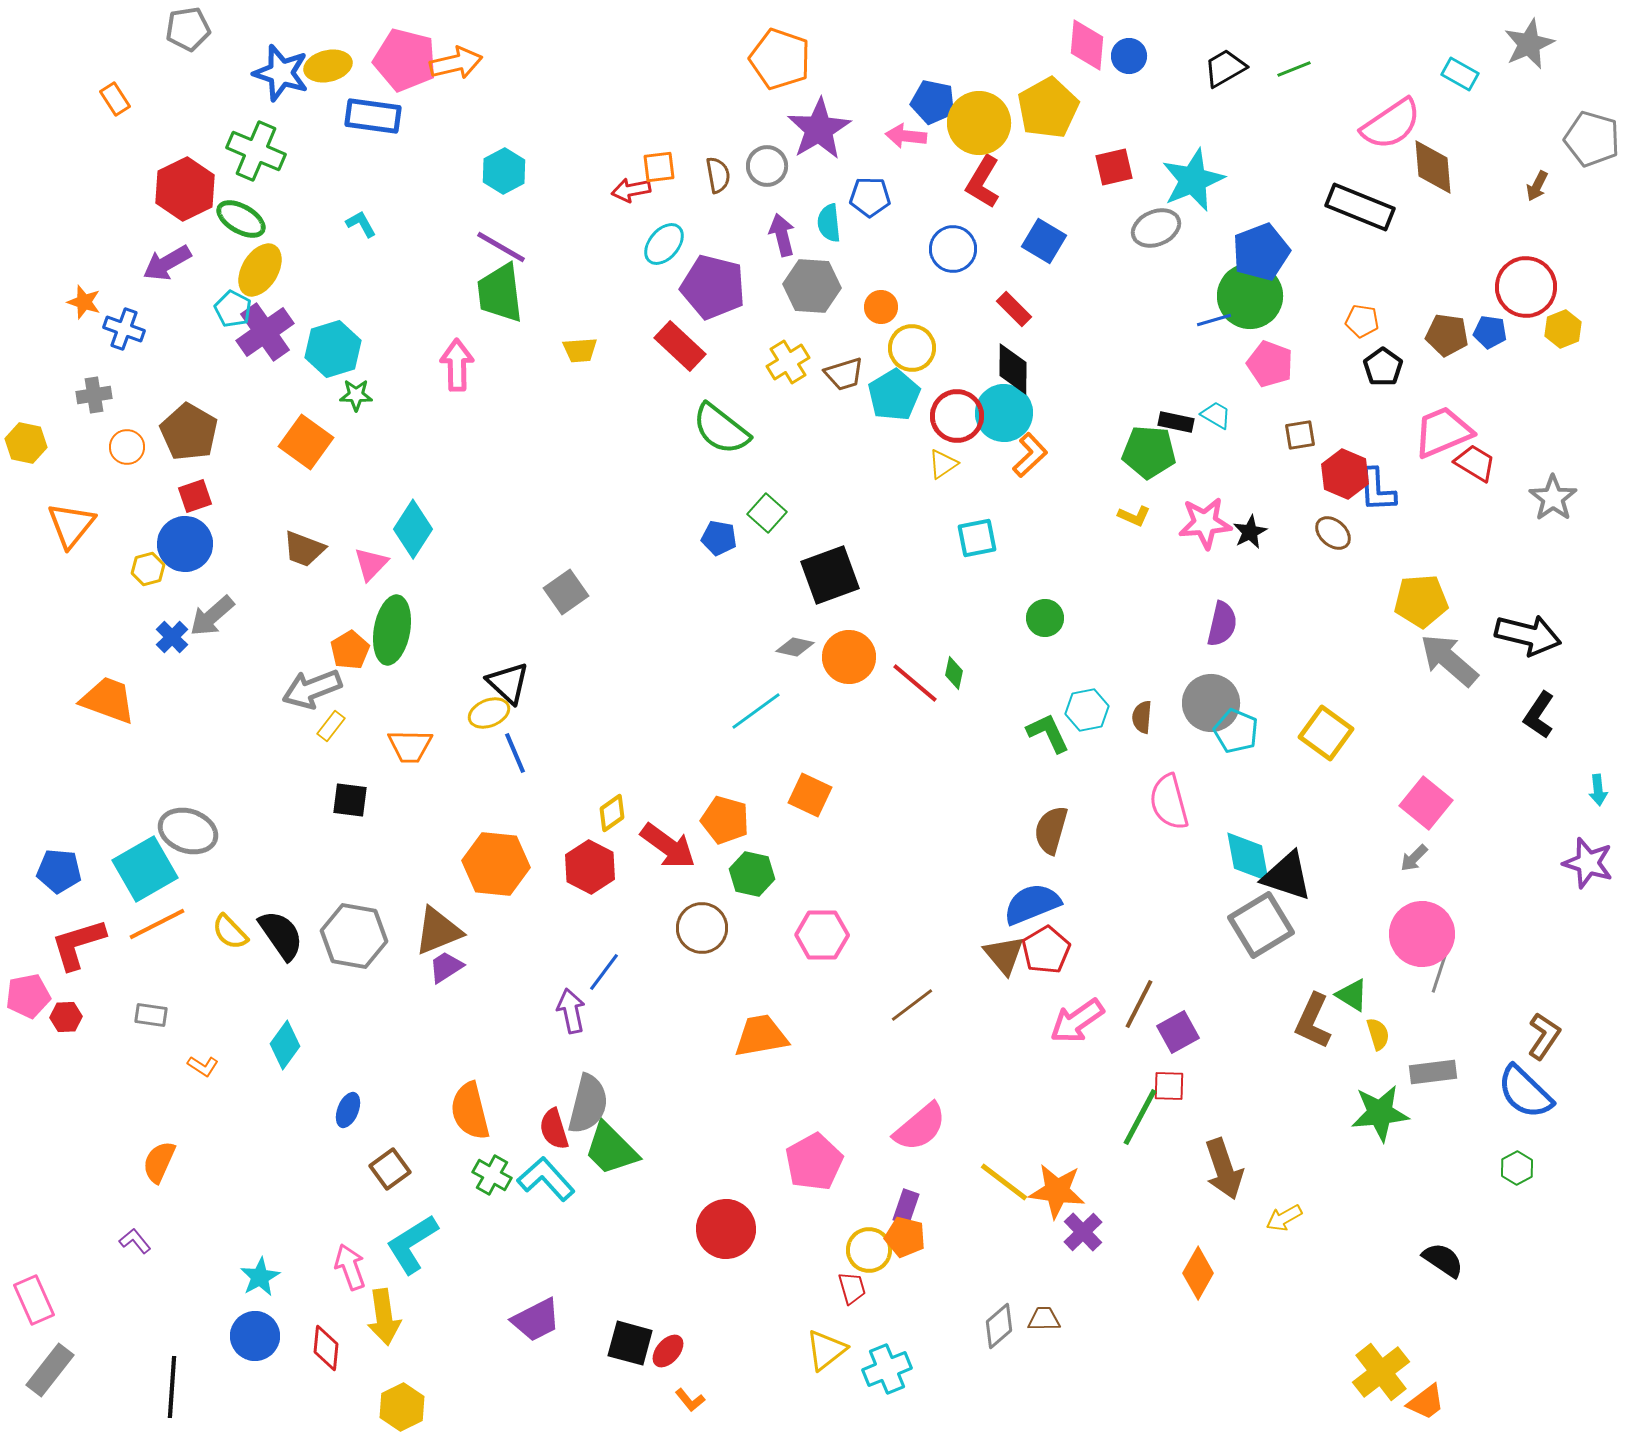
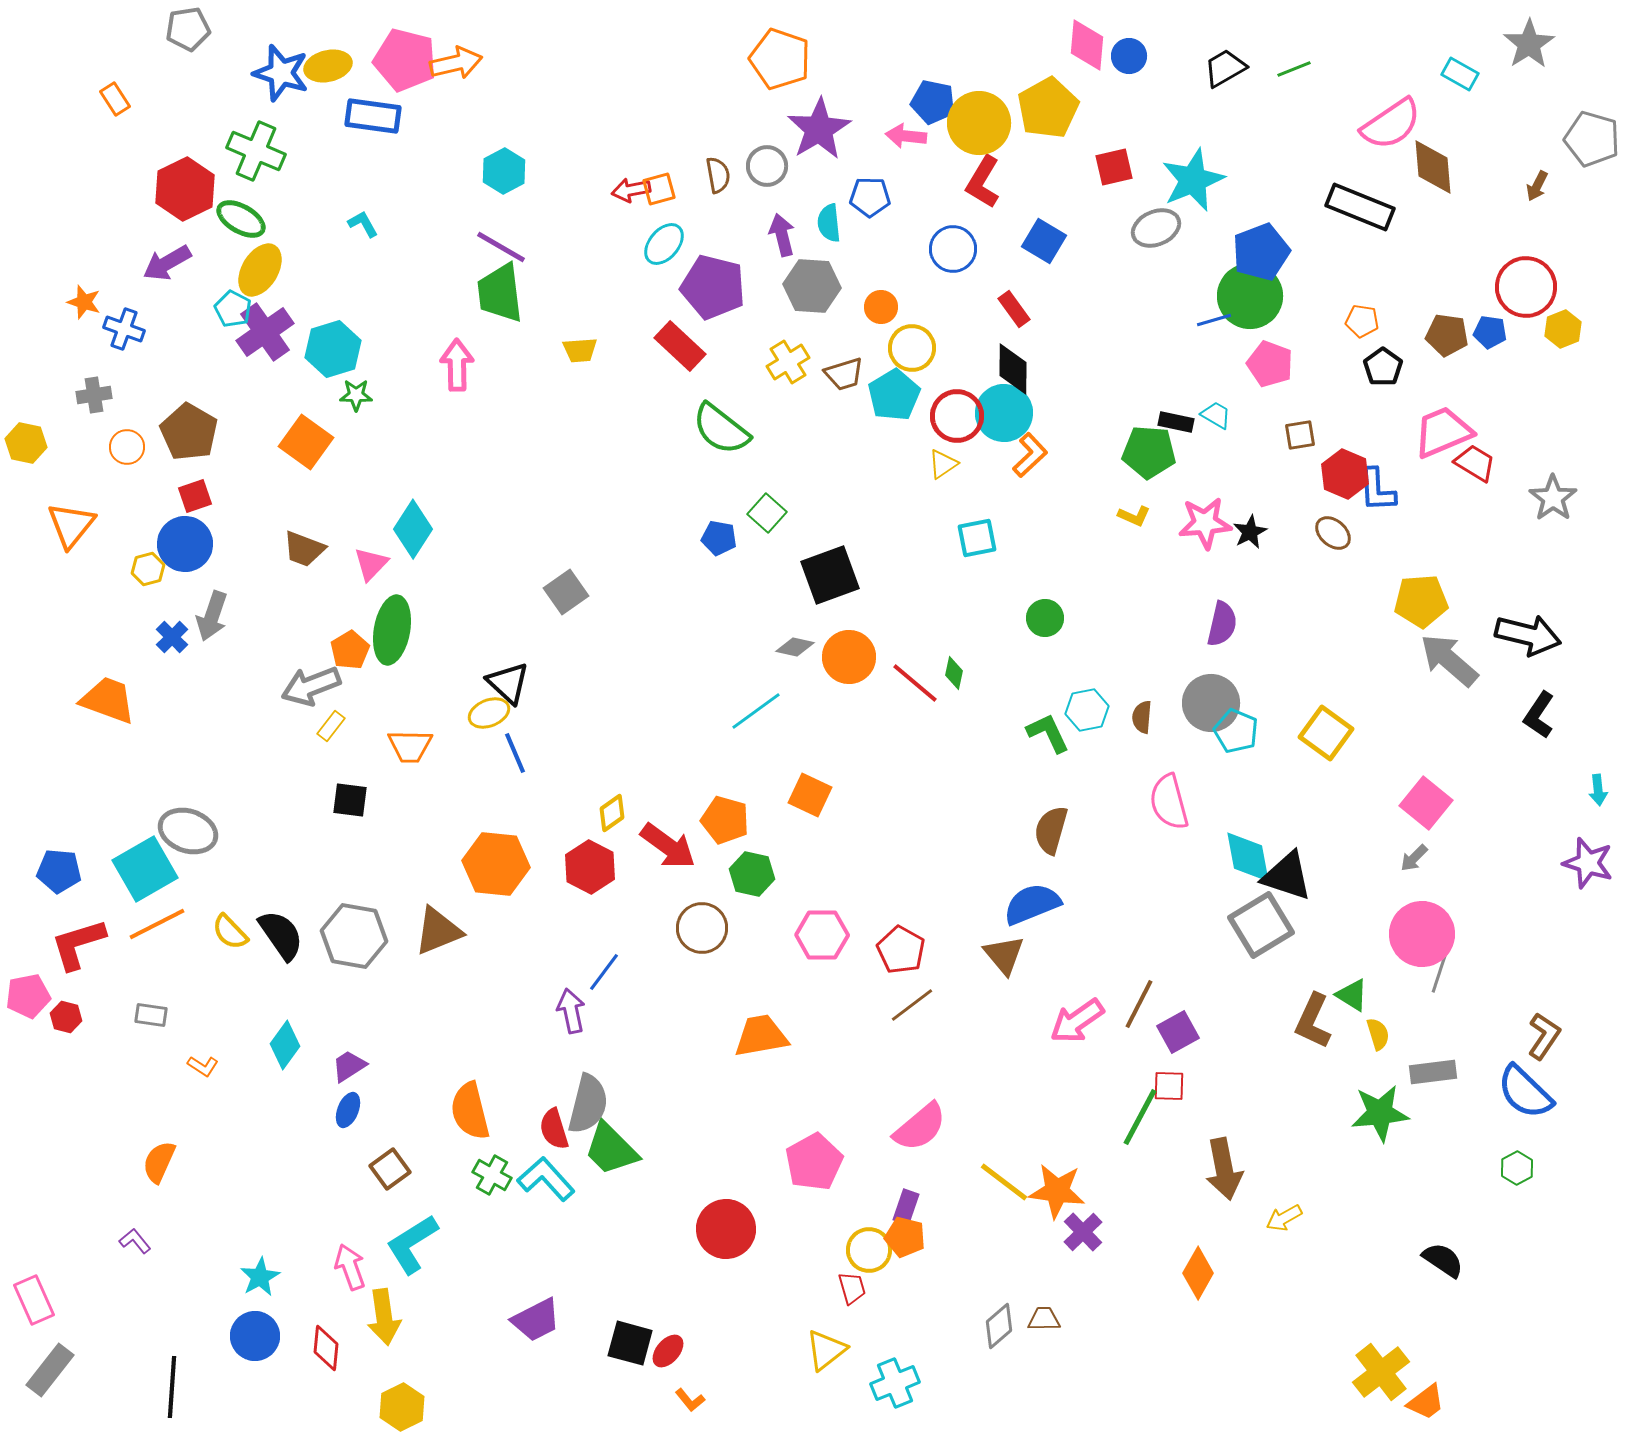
gray star at (1529, 44): rotated 9 degrees counterclockwise
orange square at (659, 167): moved 22 px down; rotated 8 degrees counterclockwise
cyan L-shape at (361, 224): moved 2 px right
red rectangle at (1014, 309): rotated 9 degrees clockwise
gray arrow at (212, 616): rotated 30 degrees counterclockwise
gray arrow at (312, 689): moved 1 px left, 3 px up
red pentagon at (1046, 950): moved 145 px left; rotated 12 degrees counterclockwise
purple trapezoid at (446, 967): moved 97 px left, 99 px down
red hexagon at (66, 1017): rotated 16 degrees clockwise
brown arrow at (1224, 1169): rotated 8 degrees clockwise
cyan cross at (887, 1369): moved 8 px right, 14 px down
